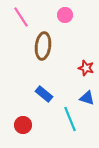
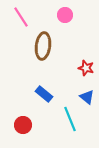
blue triangle: moved 1 px up; rotated 21 degrees clockwise
